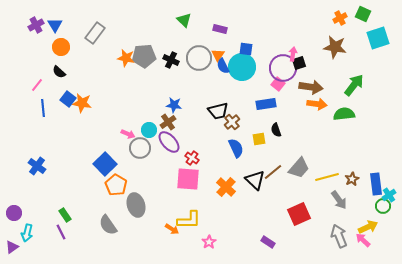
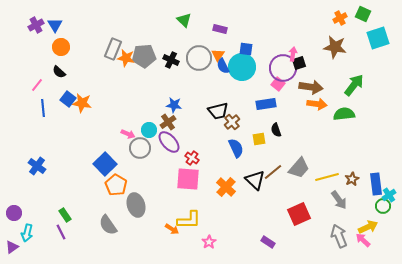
gray rectangle at (95, 33): moved 18 px right, 16 px down; rotated 15 degrees counterclockwise
